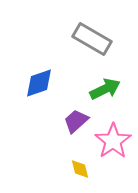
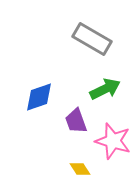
blue diamond: moved 14 px down
purple trapezoid: rotated 68 degrees counterclockwise
pink star: rotated 21 degrees counterclockwise
yellow diamond: rotated 20 degrees counterclockwise
